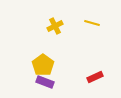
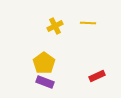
yellow line: moved 4 px left; rotated 14 degrees counterclockwise
yellow pentagon: moved 1 px right, 2 px up
red rectangle: moved 2 px right, 1 px up
